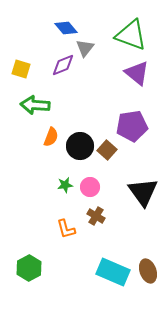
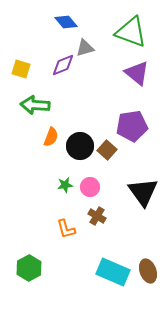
blue diamond: moved 6 px up
green triangle: moved 3 px up
gray triangle: rotated 36 degrees clockwise
brown cross: moved 1 px right
